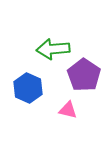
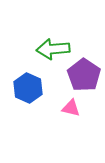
pink triangle: moved 3 px right, 2 px up
